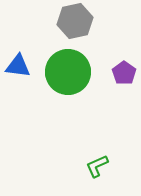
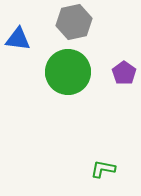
gray hexagon: moved 1 px left, 1 px down
blue triangle: moved 27 px up
green L-shape: moved 6 px right, 3 px down; rotated 35 degrees clockwise
